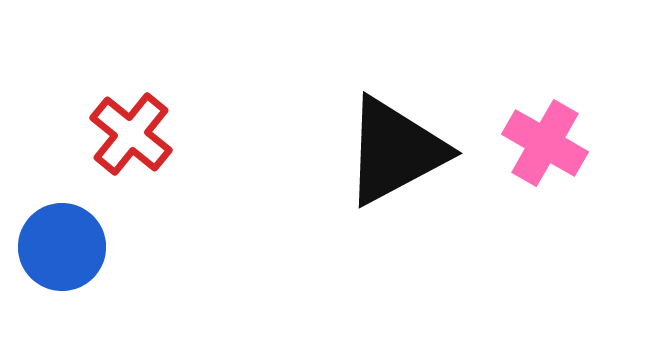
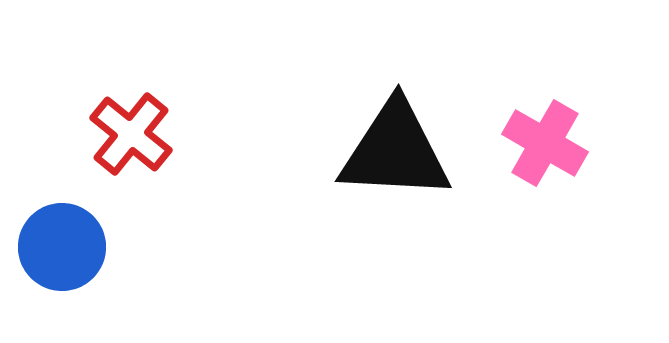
black triangle: rotated 31 degrees clockwise
